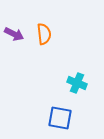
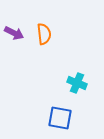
purple arrow: moved 1 px up
